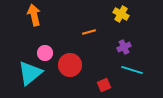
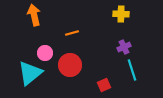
yellow cross: rotated 28 degrees counterclockwise
orange line: moved 17 px left, 1 px down
cyan line: rotated 55 degrees clockwise
